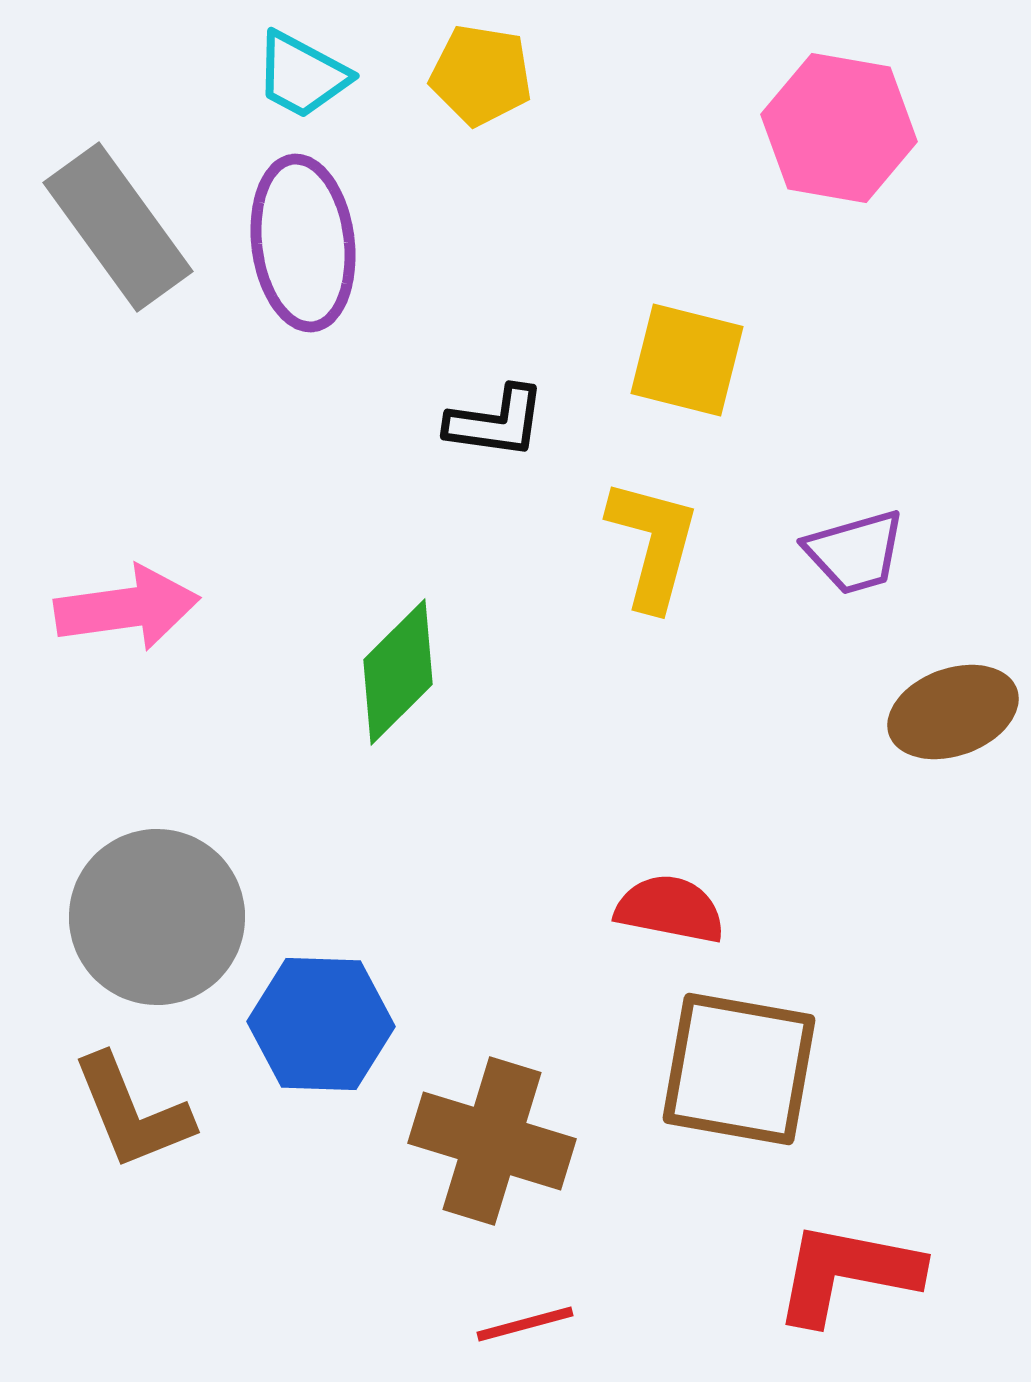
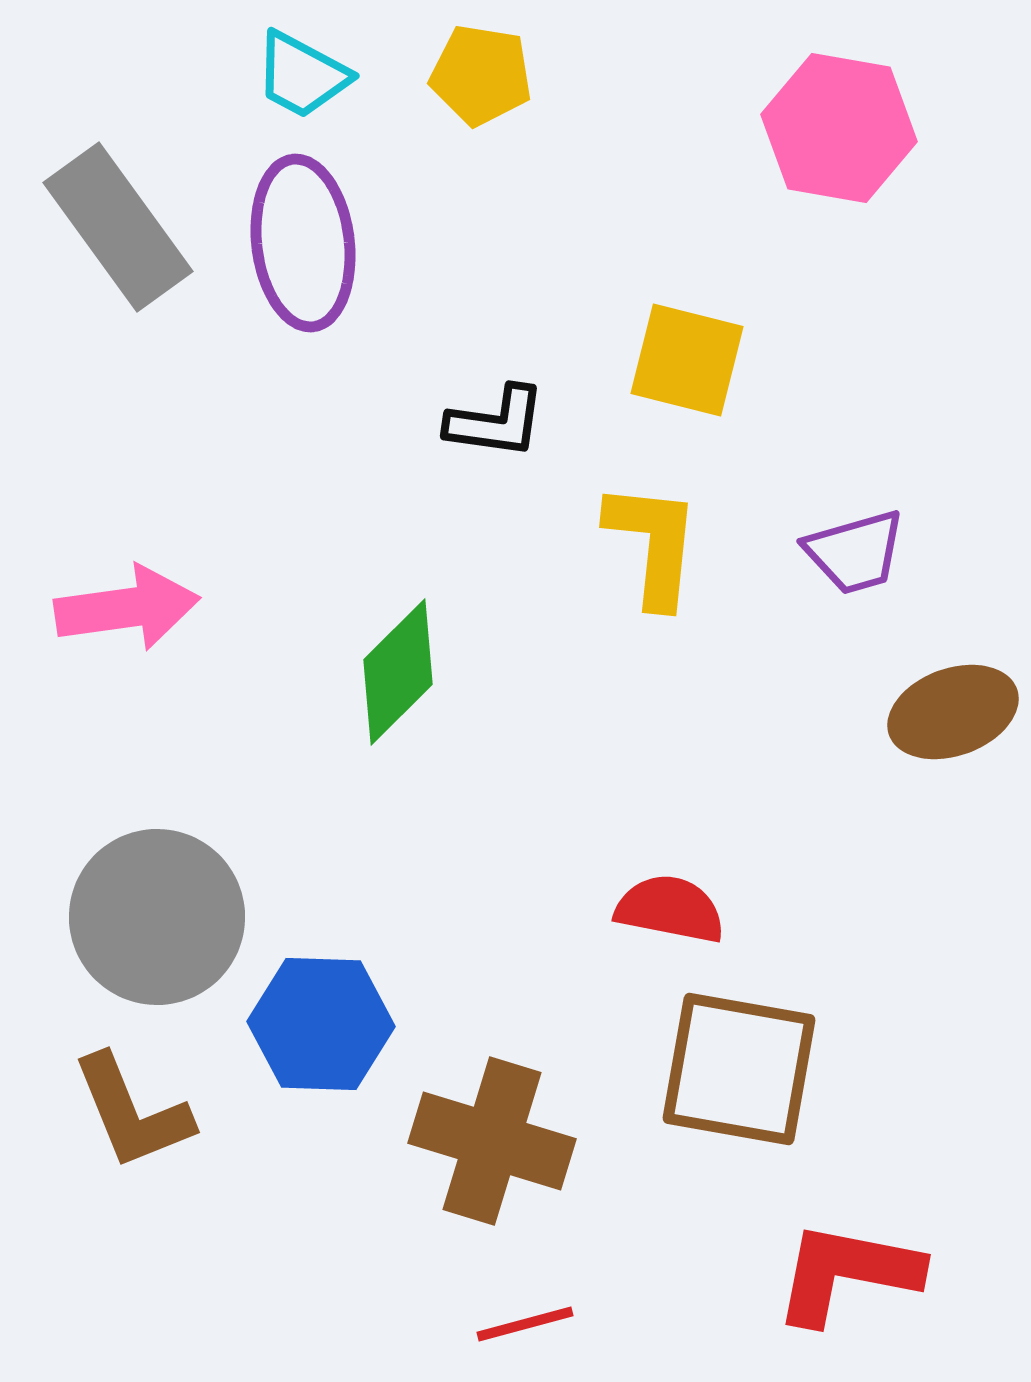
yellow L-shape: rotated 9 degrees counterclockwise
